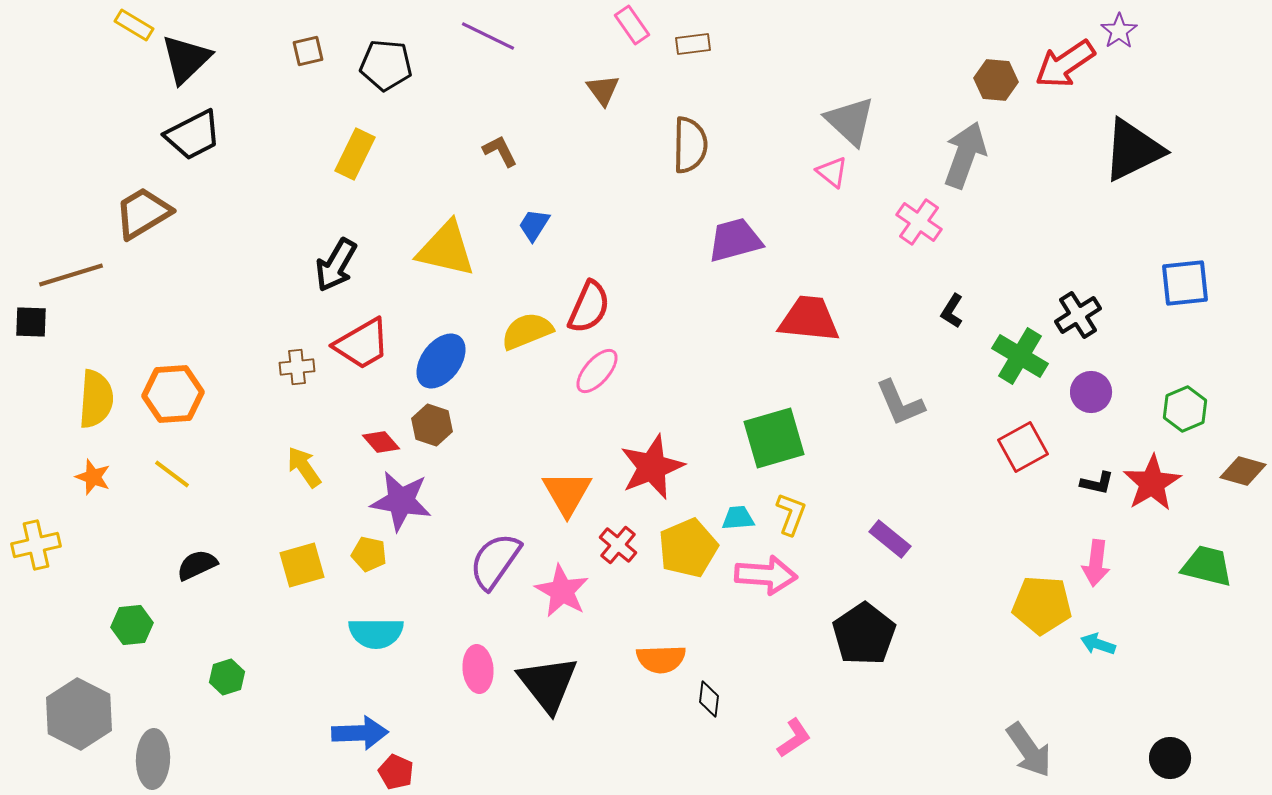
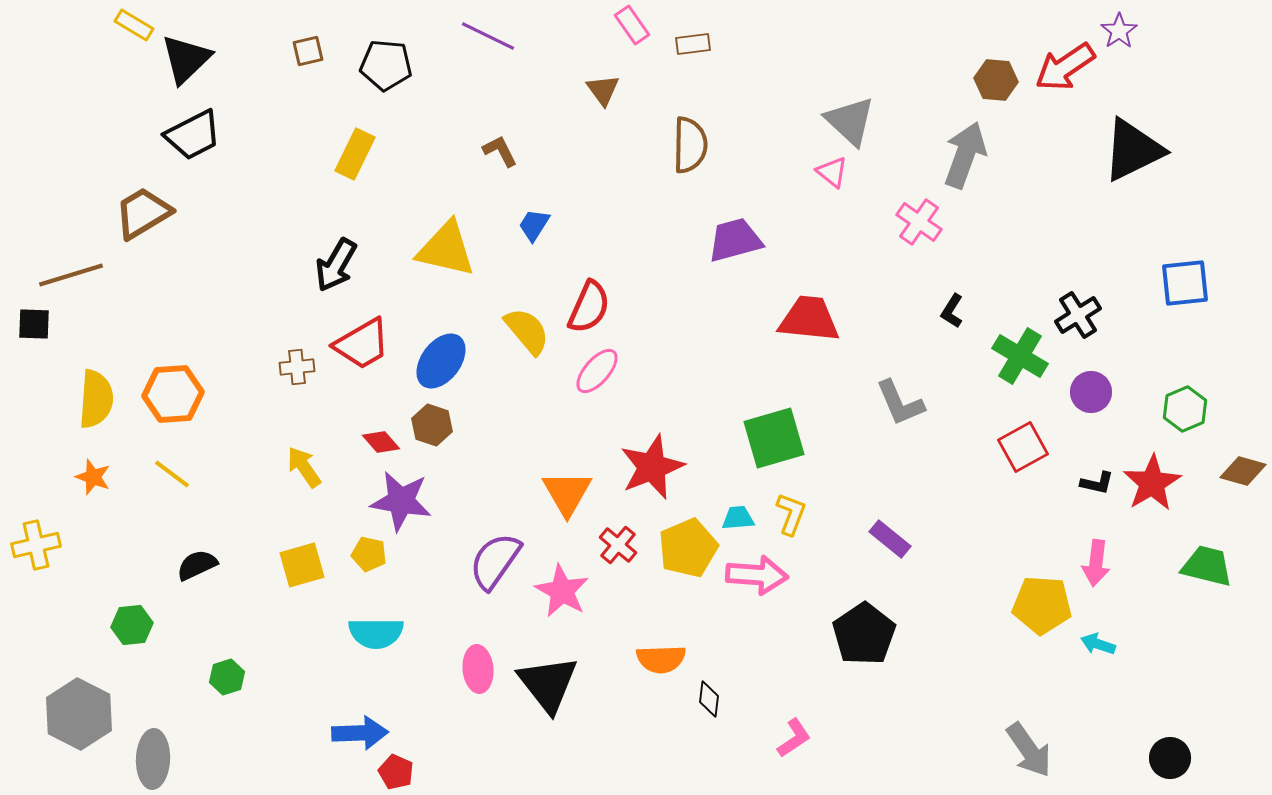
red arrow at (1065, 64): moved 3 px down
black square at (31, 322): moved 3 px right, 2 px down
yellow semicircle at (527, 331): rotated 72 degrees clockwise
pink arrow at (766, 575): moved 9 px left
